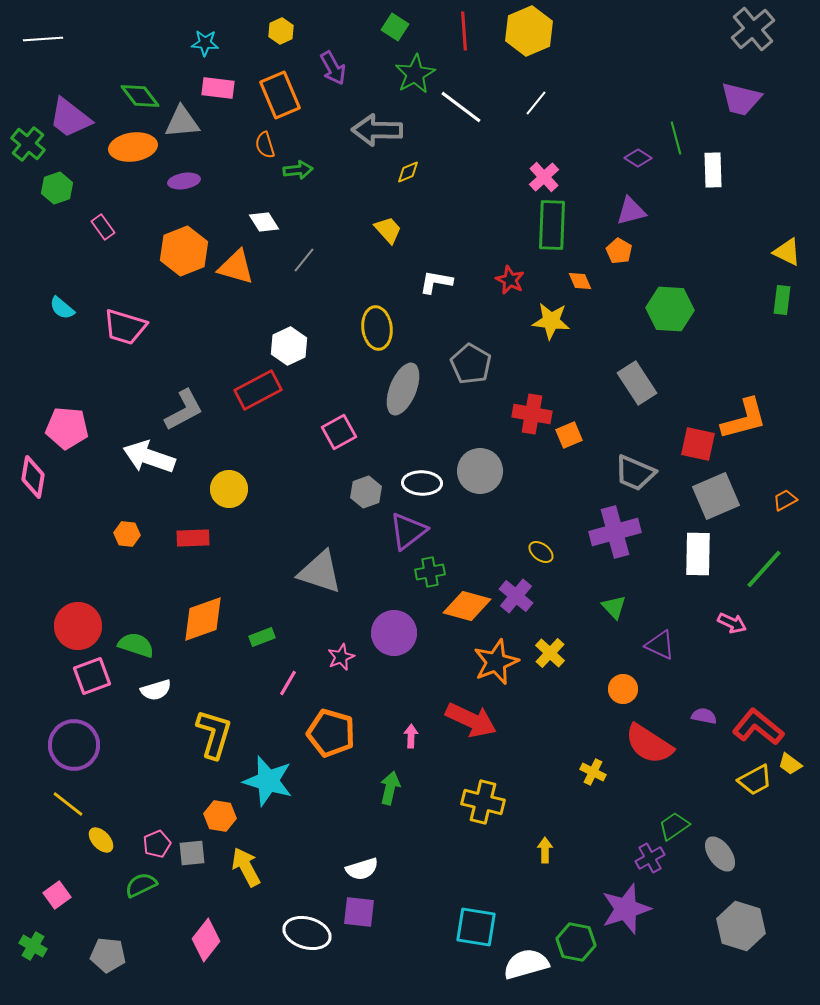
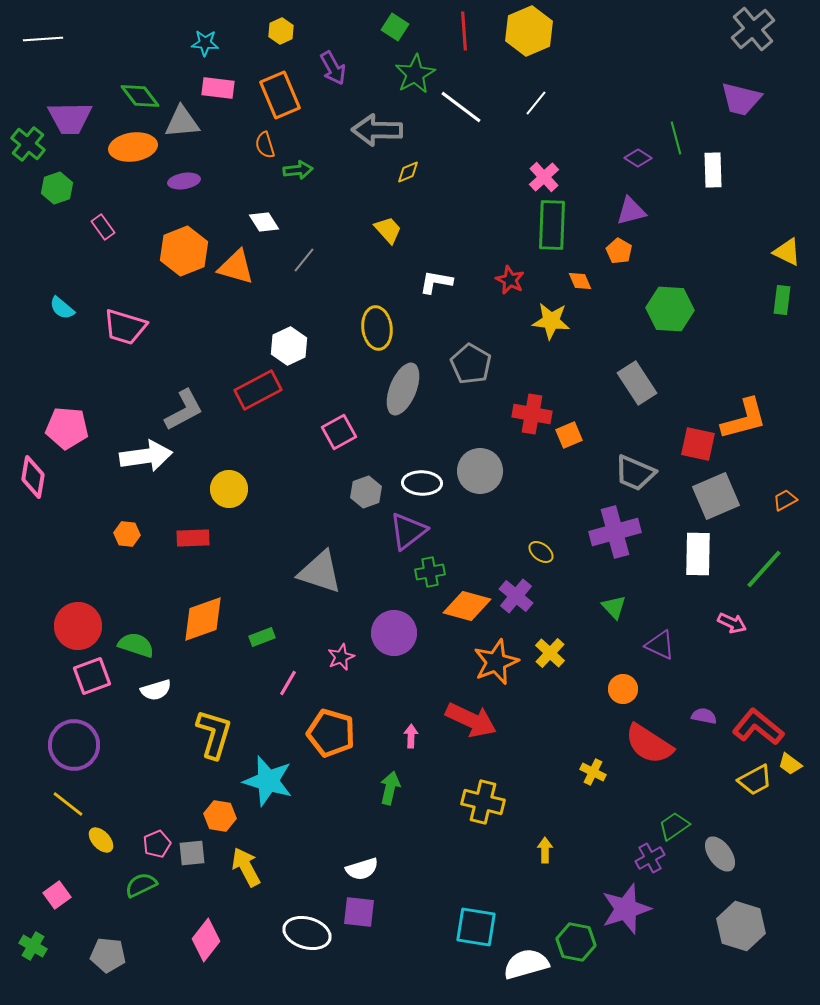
purple trapezoid at (70, 118): rotated 39 degrees counterclockwise
white arrow at (149, 457): moved 3 px left, 1 px up; rotated 153 degrees clockwise
